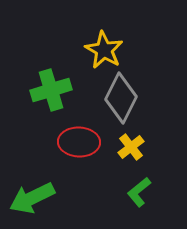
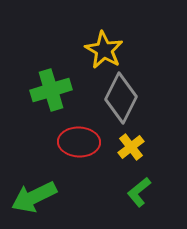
green arrow: moved 2 px right, 1 px up
